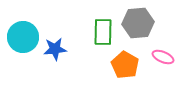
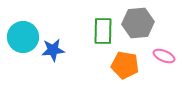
green rectangle: moved 1 px up
blue star: moved 2 px left, 1 px down
pink ellipse: moved 1 px right, 1 px up
orange pentagon: rotated 20 degrees counterclockwise
